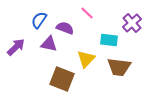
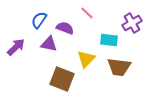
purple cross: rotated 12 degrees clockwise
